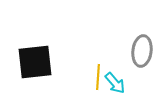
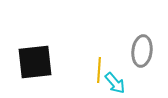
yellow line: moved 1 px right, 7 px up
